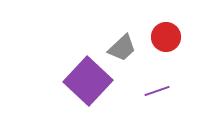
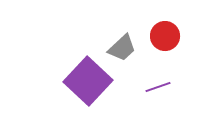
red circle: moved 1 px left, 1 px up
purple line: moved 1 px right, 4 px up
